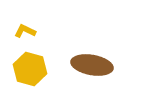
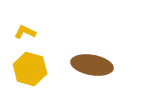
yellow L-shape: moved 1 px down
